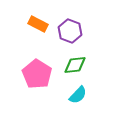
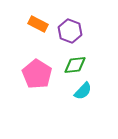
cyan semicircle: moved 5 px right, 4 px up
